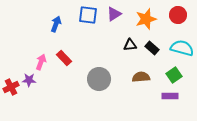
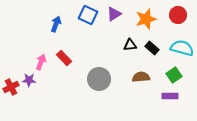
blue square: rotated 18 degrees clockwise
